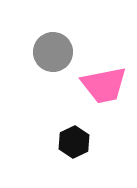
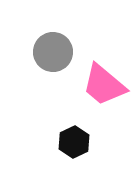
pink trapezoid: rotated 51 degrees clockwise
